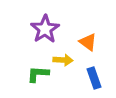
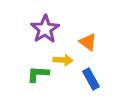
blue rectangle: moved 3 px left, 1 px down; rotated 10 degrees counterclockwise
